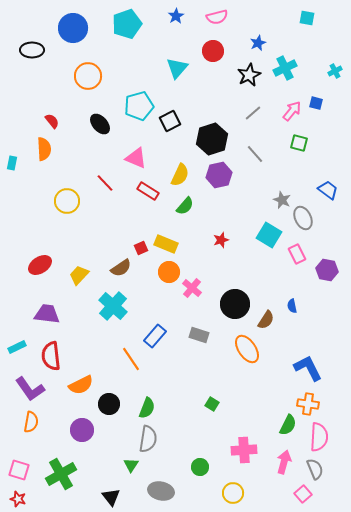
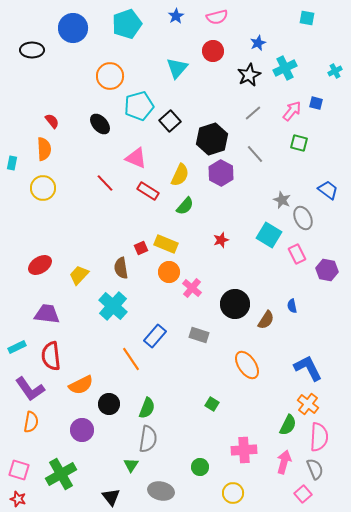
orange circle at (88, 76): moved 22 px right
black square at (170, 121): rotated 15 degrees counterclockwise
purple hexagon at (219, 175): moved 2 px right, 2 px up; rotated 20 degrees counterclockwise
yellow circle at (67, 201): moved 24 px left, 13 px up
brown semicircle at (121, 268): rotated 115 degrees clockwise
orange ellipse at (247, 349): moved 16 px down
orange cross at (308, 404): rotated 30 degrees clockwise
